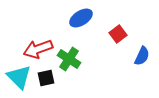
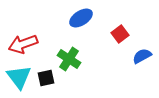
red square: moved 2 px right
red arrow: moved 15 px left, 5 px up
blue semicircle: rotated 144 degrees counterclockwise
cyan triangle: rotated 8 degrees clockwise
